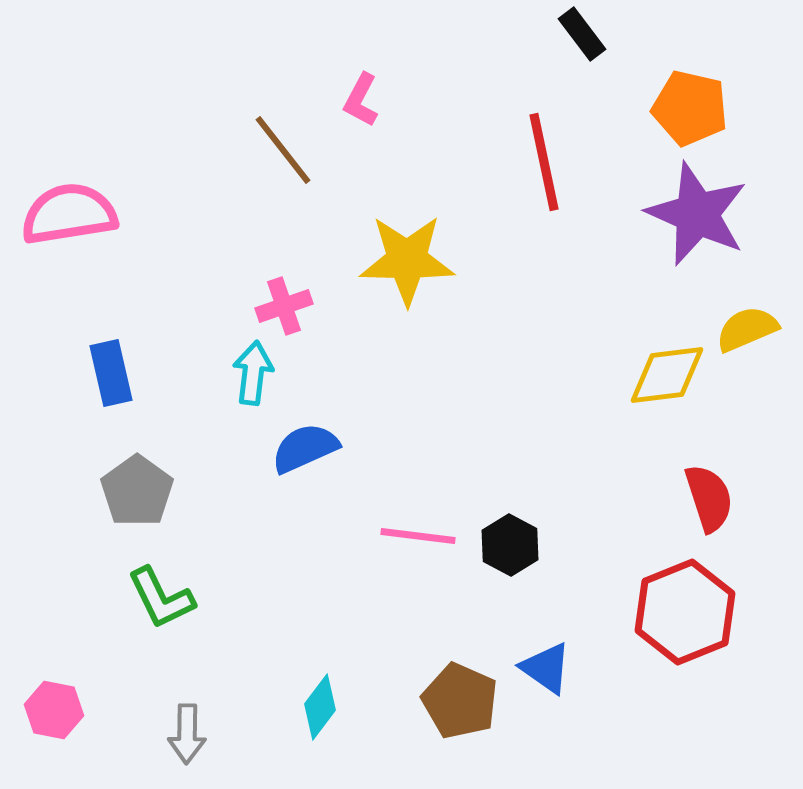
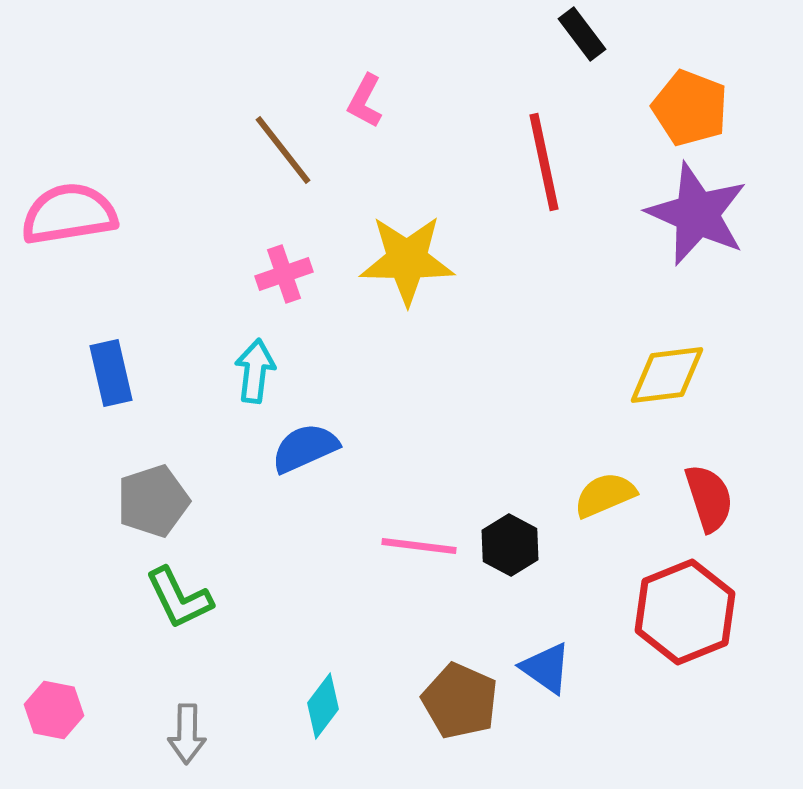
pink L-shape: moved 4 px right, 1 px down
orange pentagon: rotated 8 degrees clockwise
pink cross: moved 32 px up
yellow semicircle: moved 142 px left, 166 px down
cyan arrow: moved 2 px right, 2 px up
gray pentagon: moved 16 px right, 10 px down; rotated 18 degrees clockwise
pink line: moved 1 px right, 10 px down
green L-shape: moved 18 px right
cyan diamond: moved 3 px right, 1 px up
